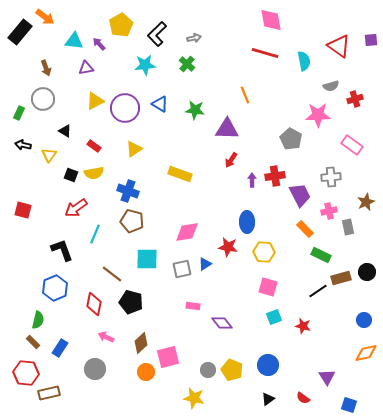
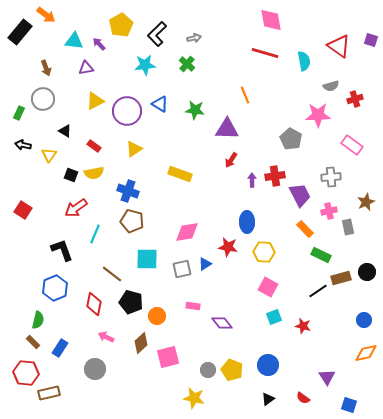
orange arrow at (45, 17): moved 1 px right, 2 px up
purple square at (371, 40): rotated 24 degrees clockwise
purple circle at (125, 108): moved 2 px right, 3 px down
red square at (23, 210): rotated 18 degrees clockwise
pink square at (268, 287): rotated 12 degrees clockwise
orange circle at (146, 372): moved 11 px right, 56 px up
